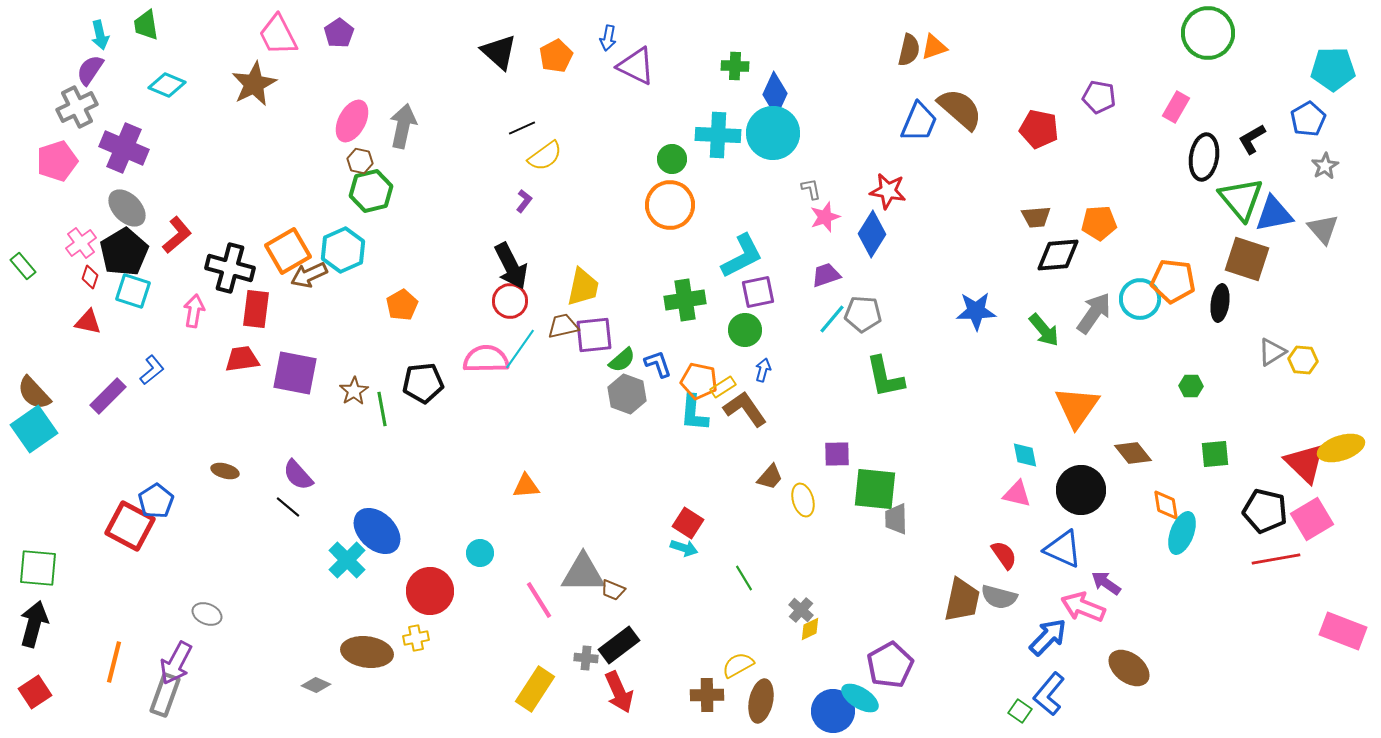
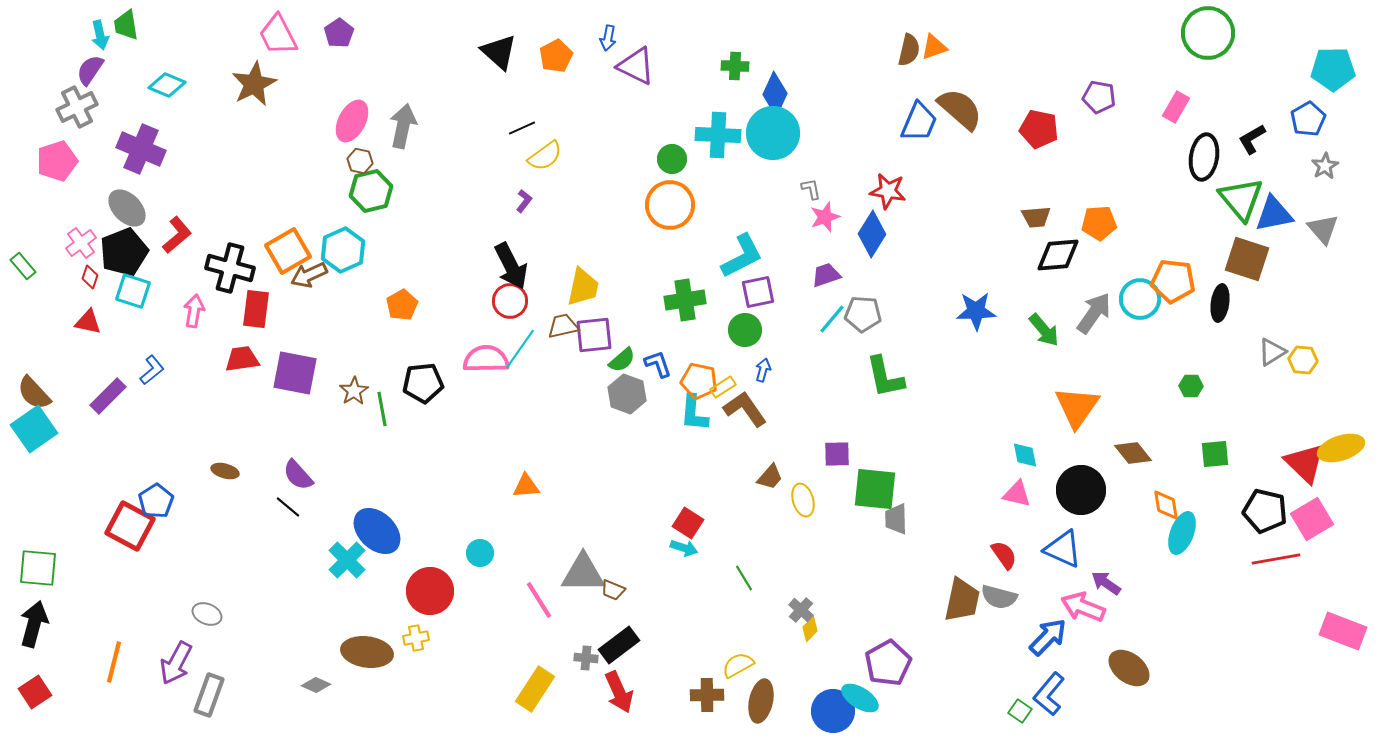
green trapezoid at (146, 25): moved 20 px left
purple cross at (124, 148): moved 17 px right, 1 px down
black pentagon at (124, 252): rotated 9 degrees clockwise
yellow diamond at (810, 629): rotated 20 degrees counterclockwise
purple pentagon at (890, 665): moved 2 px left, 2 px up
gray rectangle at (165, 695): moved 44 px right
